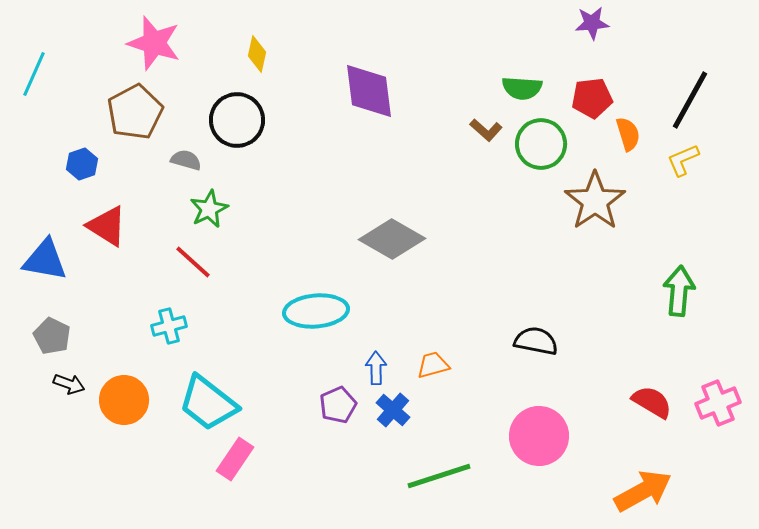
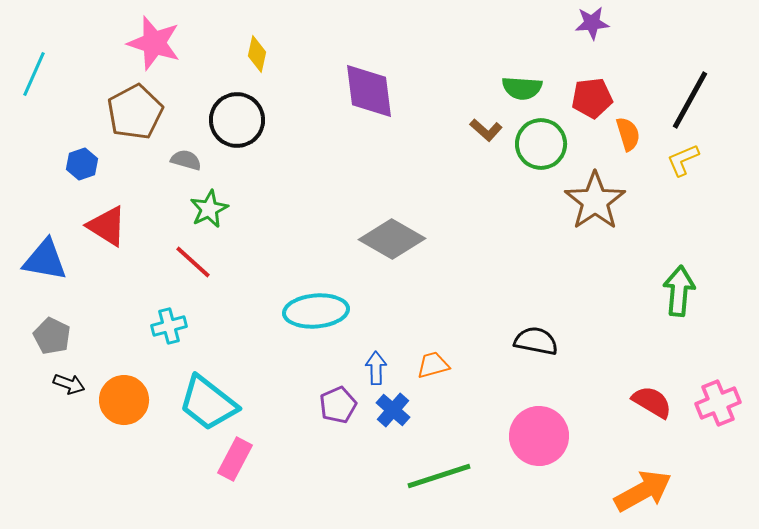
pink rectangle: rotated 6 degrees counterclockwise
